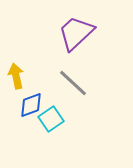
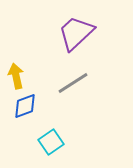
gray line: rotated 76 degrees counterclockwise
blue diamond: moved 6 px left, 1 px down
cyan square: moved 23 px down
